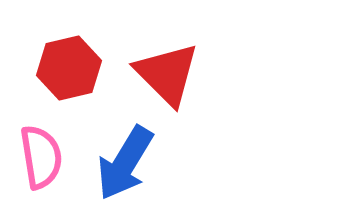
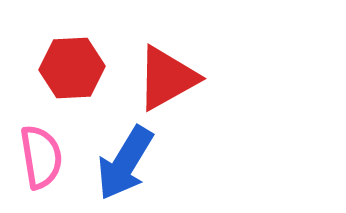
red hexagon: moved 3 px right; rotated 10 degrees clockwise
red triangle: moved 4 px down; rotated 46 degrees clockwise
